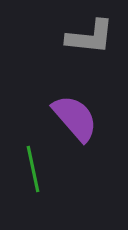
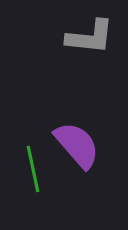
purple semicircle: moved 2 px right, 27 px down
